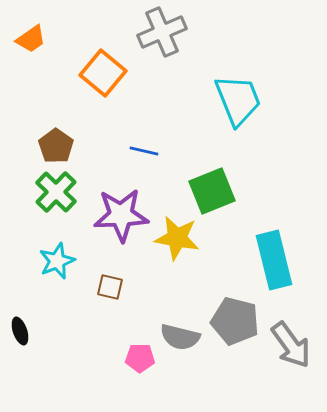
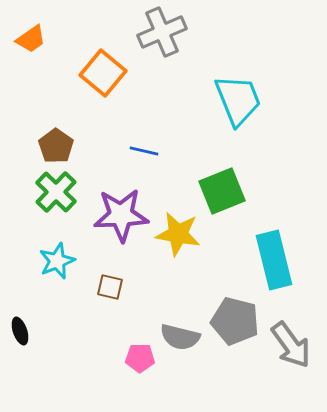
green square: moved 10 px right
yellow star: moved 1 px right, 4 px up
